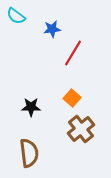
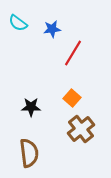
cyan semicircle: moved 2 px right, 7 px down
